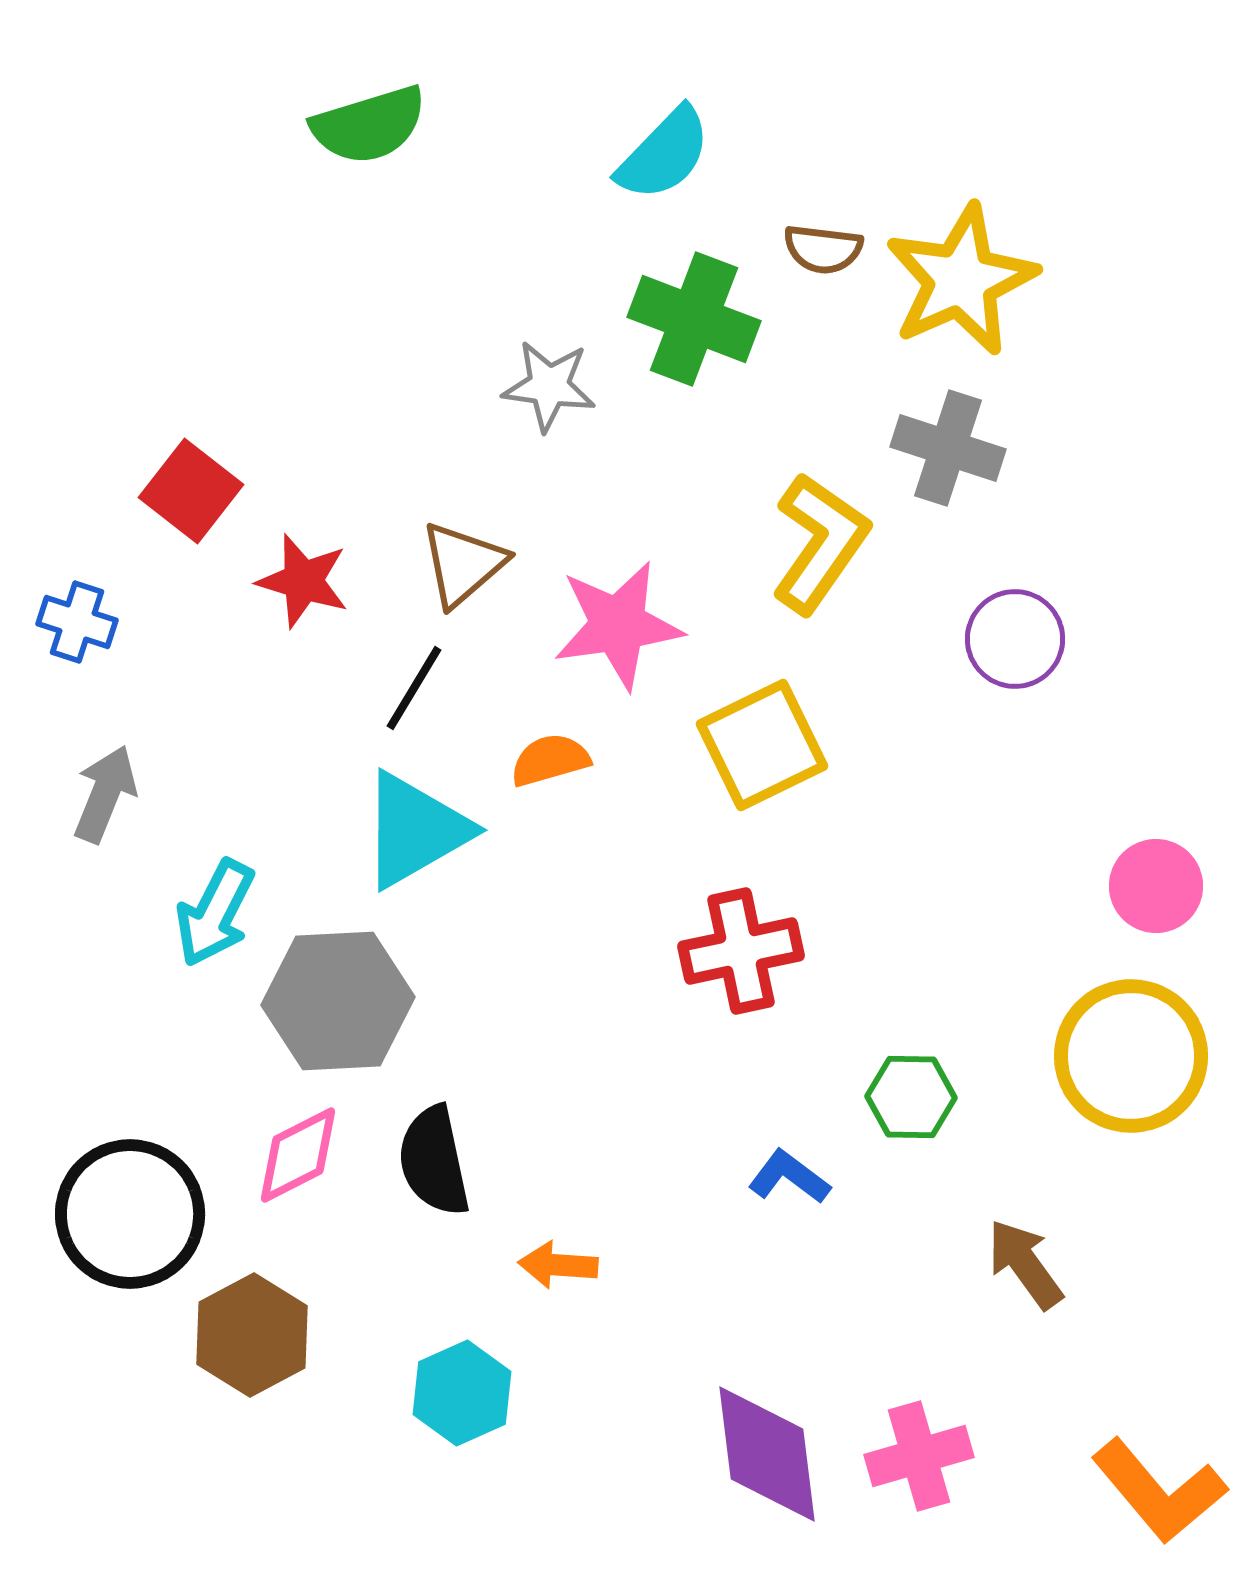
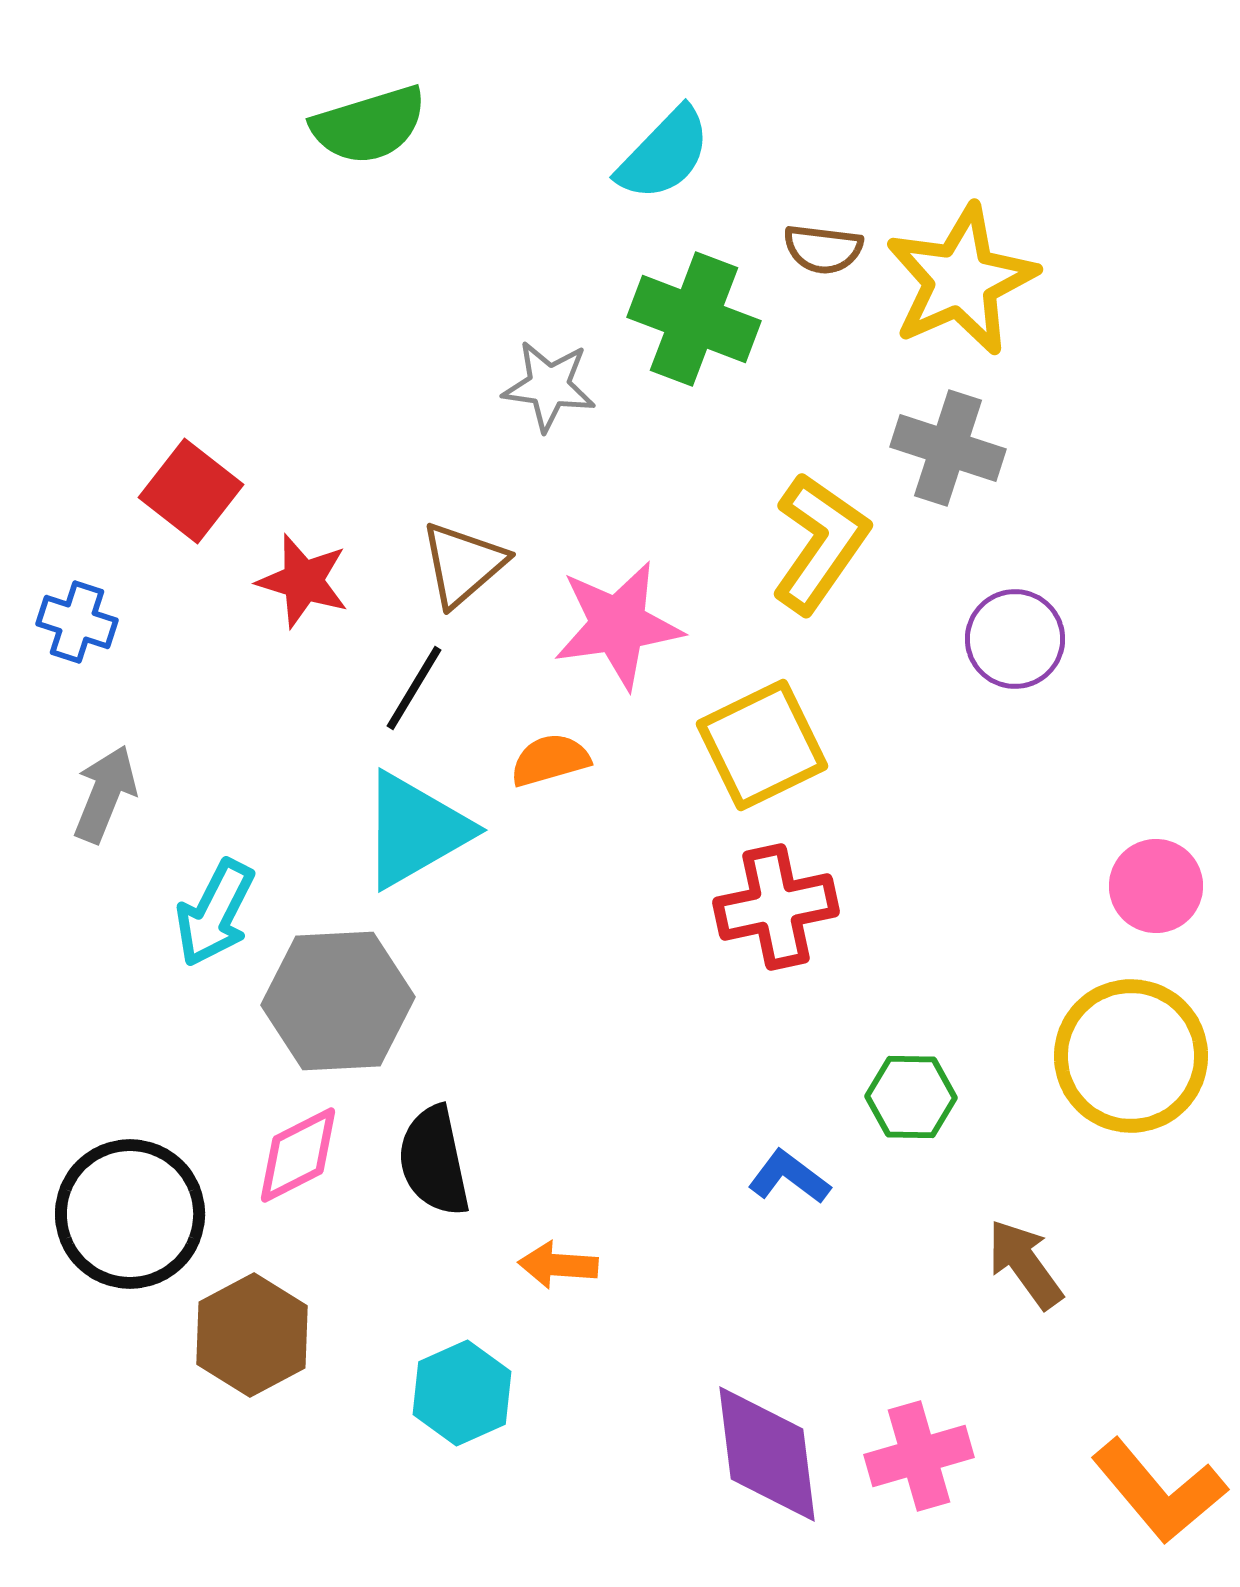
red cross: moved 35 px right, 44 px up
